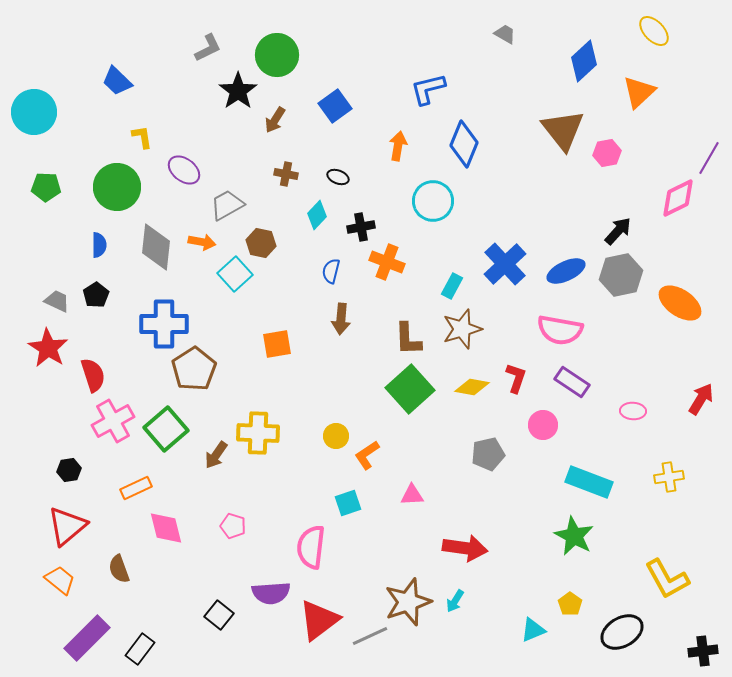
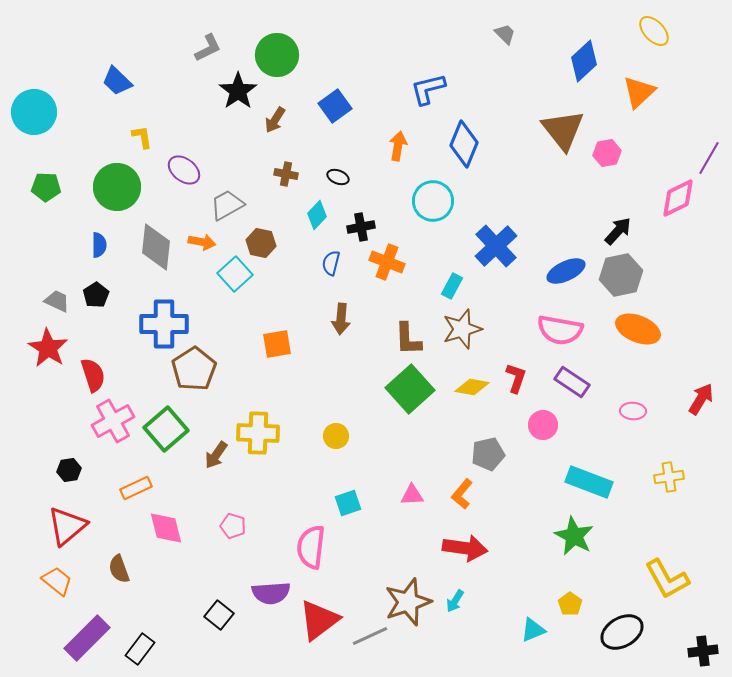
gray trapezoid at (505, 34): rotated 15 degrees clockwise
blue cross at (505, 264): moved 9 px left, 18 px up
blue semicircle at (331, 271): moved 8 px up
orange ellipse at (680, 303): moved 42 px left, 26 px down; rotated 12 degrees counterclockwise
orange L-shape at (367, 455): moved 95 px right, 39 px down; rotated 16 degrees counterclockwise
orange trapezoid at (60, 580): moved 3 px left, 1 px down
